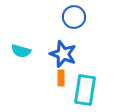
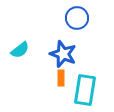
blue circle: moved 3 px right, 1 px down
cyan semicircle: moved 1 px left, 1 px up; rotated 54 degrees counterclockwise
